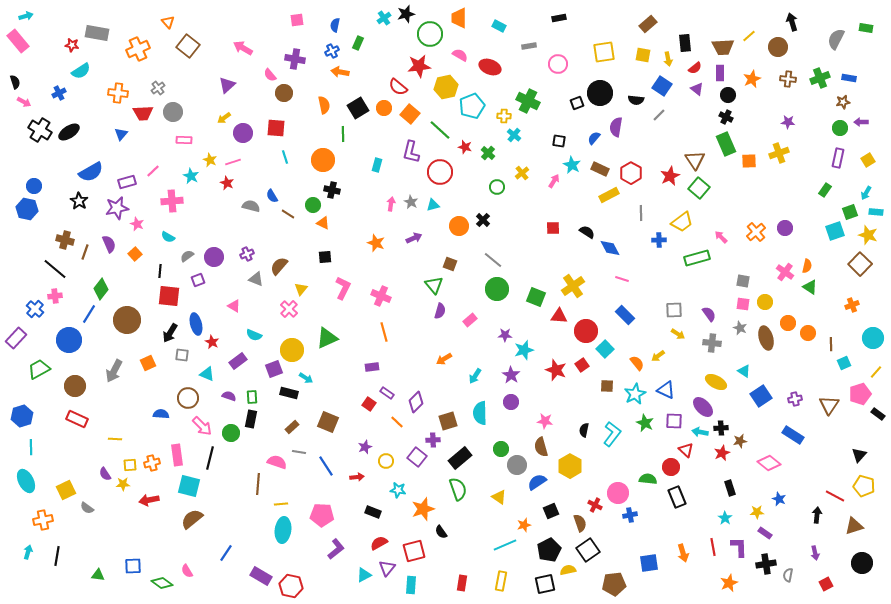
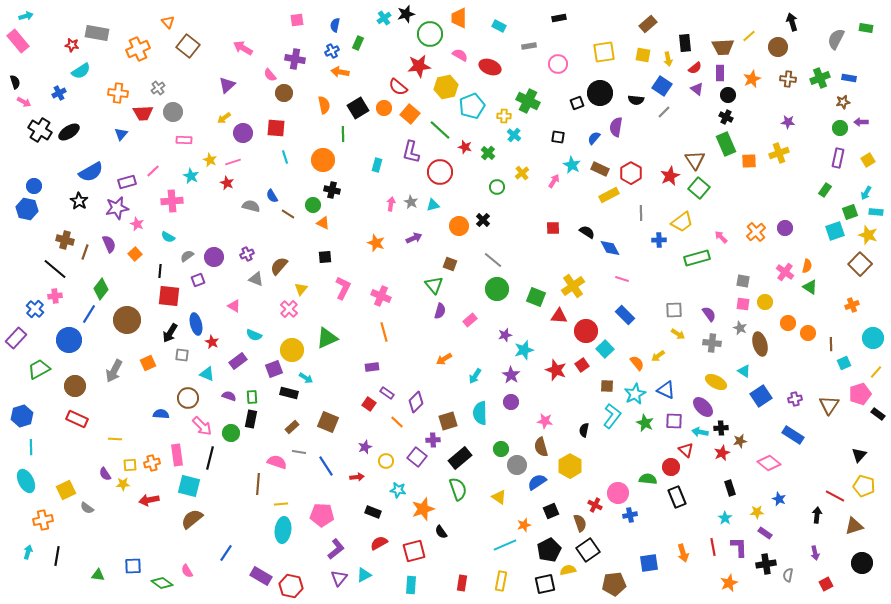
gray line at (659, 115): moved 5 px right, 3 px up
black square at (559, 141): moved 1 px left, 4 px up
purple star at (505, 335): rotated 16 degrees counterclockwise
brown ellipse at (766, 338): moved 6 px left, 6 px down
cyan L-shape at (612, 434): moved 18 px up
purple triangle at (387, 568): moved 48 px left, 10 px down
